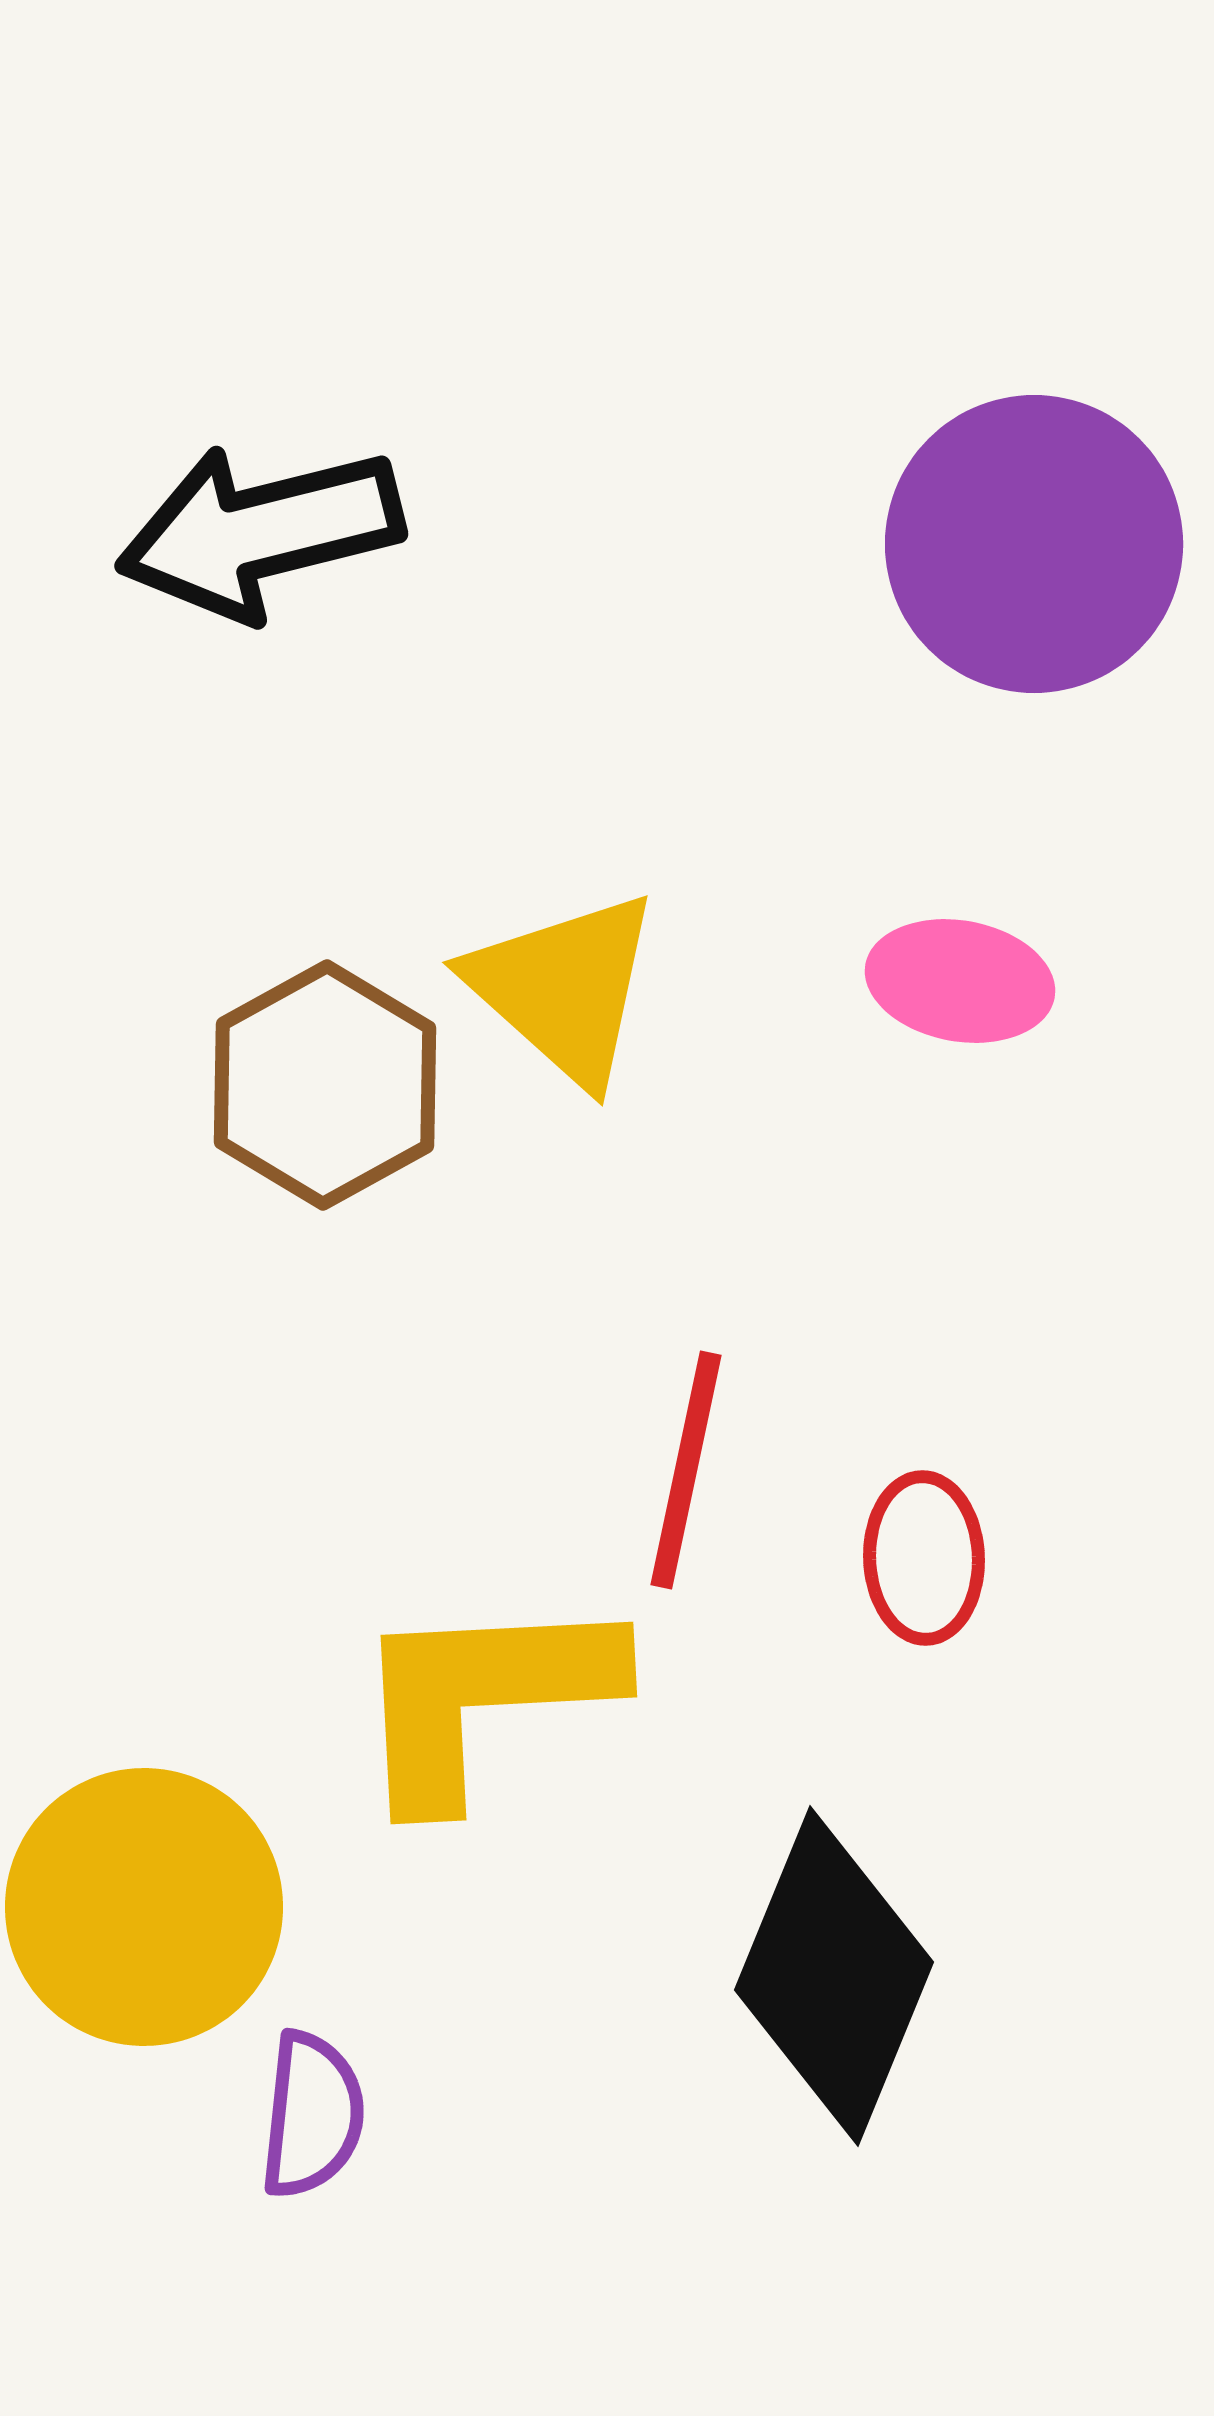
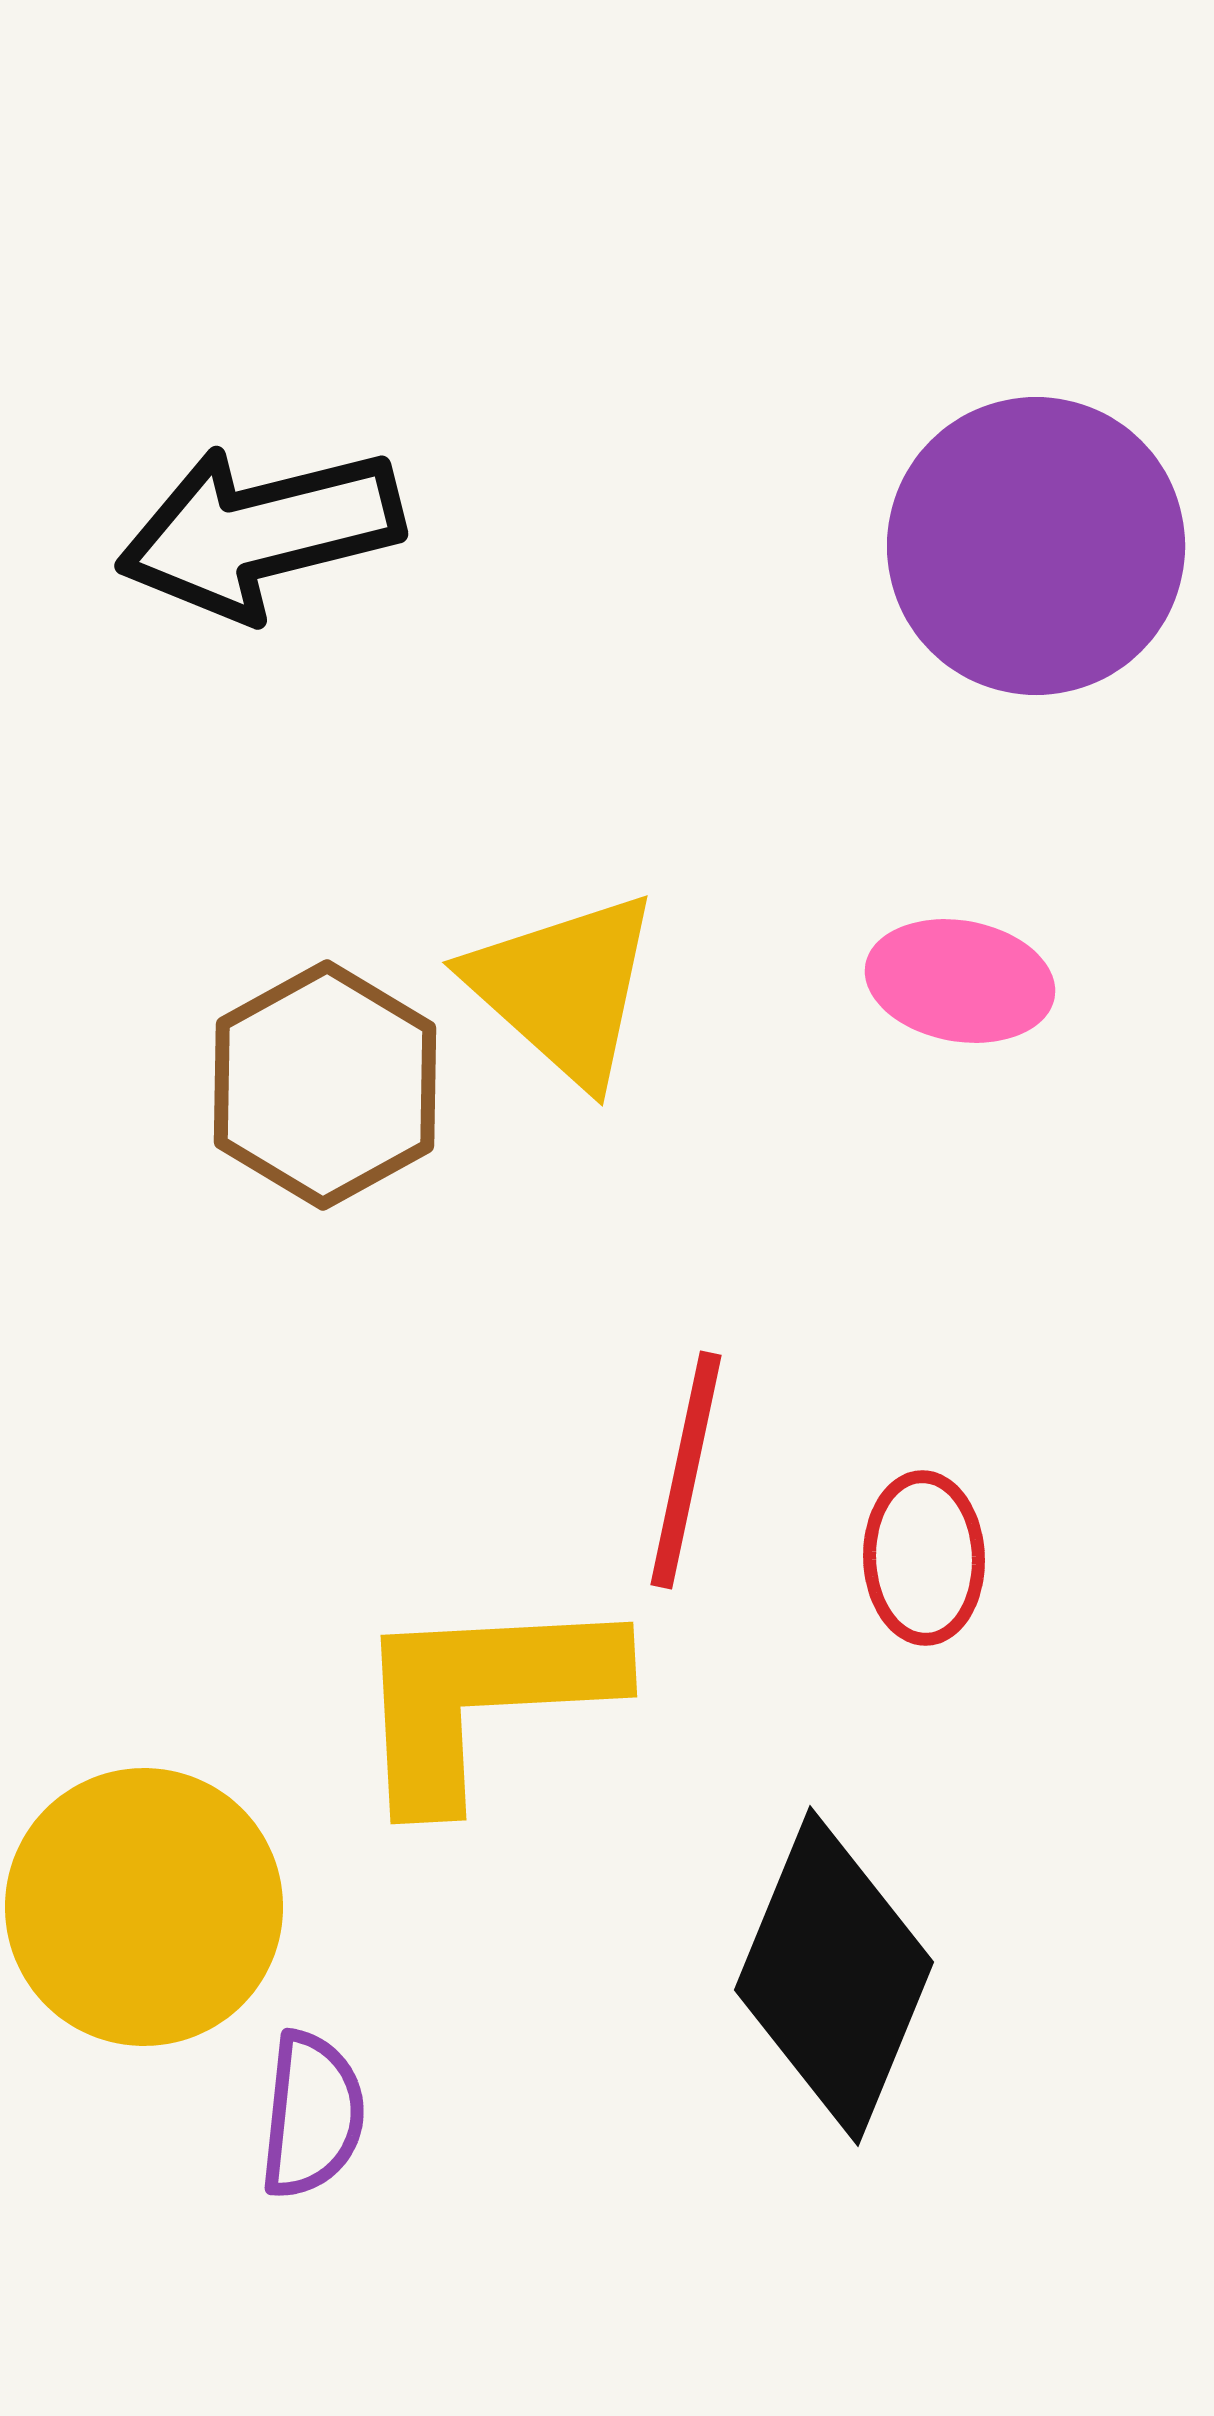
purple circle: moved 2 px right, 2 px down
